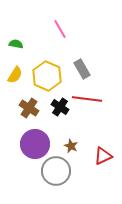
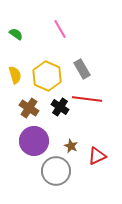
green semicircle: moved 10 px up; rotated 24 degrees clockwise
yellow semicircle: rotated 48 degrees counterclockwise
purple circle: moved 1 px left, 3 px up
red triangle: moved 6 px left
